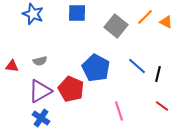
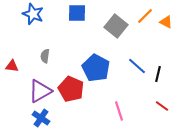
orange line: moved 1 px up
gray semicircle: moved 5 px right, 5 px up; rotated 112 degrees clockwise
